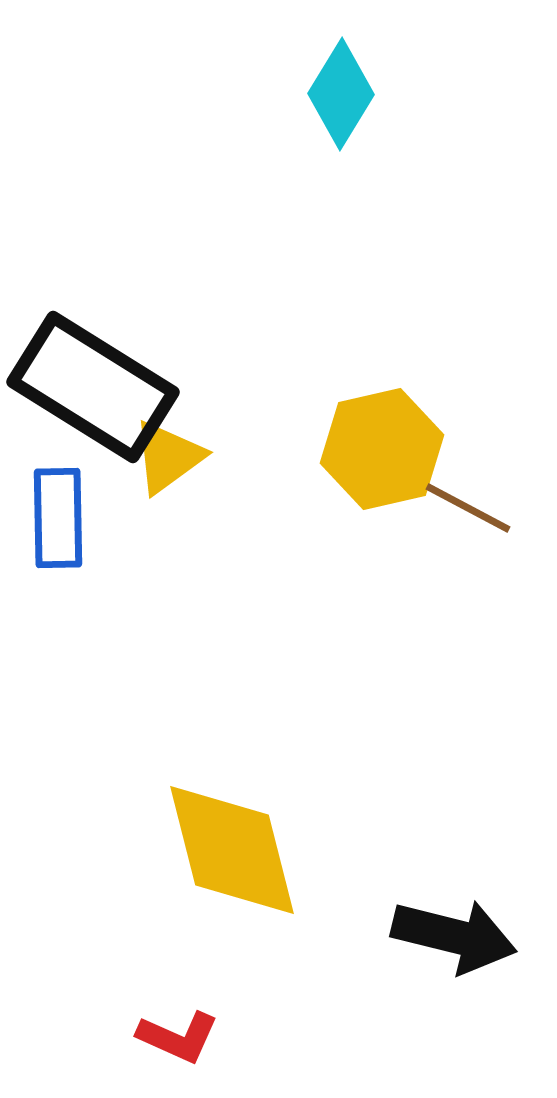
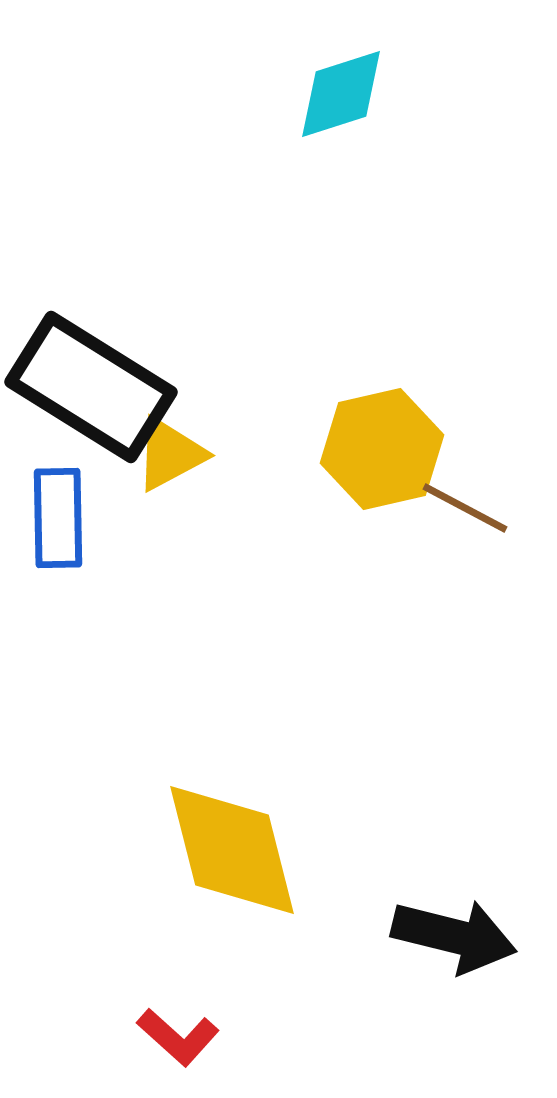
cyan diamond: rotated 41 degrees clockwise
black rectangle: moved 2 px left
yellow triangle: moved 2 px right, 3 px up; rotated 8 degrees clockwise
brown line: moved 3 px left
red L-shape: rotated 18 degrees clockwise
